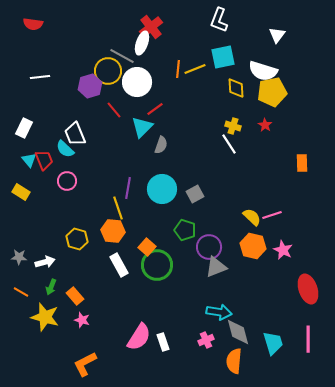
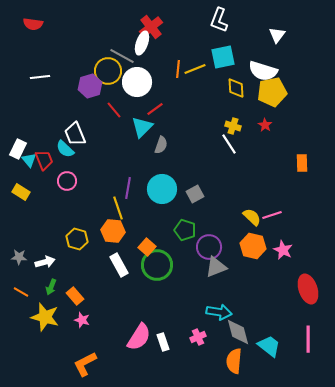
white rectangle at (24, 128): moved 6 px left, 21 px down
pink cross at (206, 340): moved 8 px left, 3 px up
cyan trapezoid at (273, 343): moved 4 px left, 3 px down; rotated 35 degrees counterclockwise
